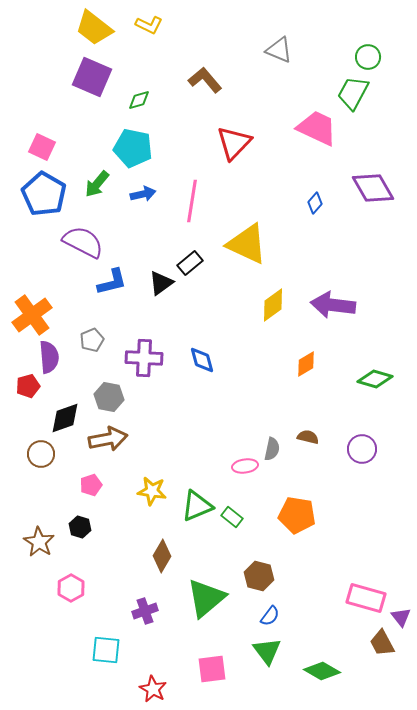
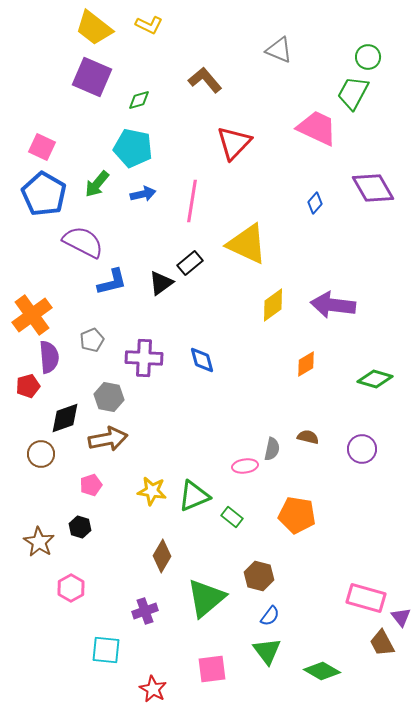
green triangle at (197, 506): moved 3 px left, 10 px up
